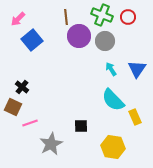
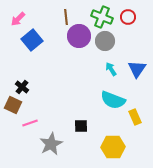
green cross: moved 2 px down
cyan semicircle: rotated 25 degrees counterclockwise
brown square: moved 2 px up
yellow hexagon: rotated 10 degrees counterclockwise
